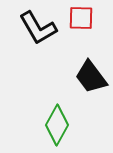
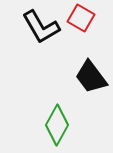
red square: rotated 28 degrees clockwise
black L-shape: moved 3 px right, 1 px up
